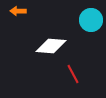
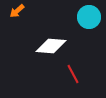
orange arrow: moved 1 px left; rotated 42 degrees counterclockwise
cyan circle: moved 2 px left, 3 px up
